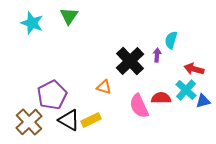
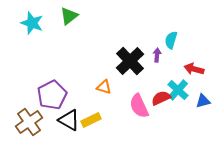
green triangle: rotated 18 degrees clockwise
cyan cross: moved 8 px left
red semicircle: rotated 24 degrees counterclockwise
brown cross: rotated 8 degrees clockwise
